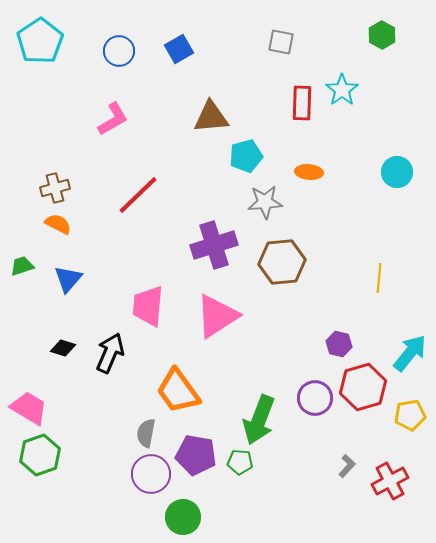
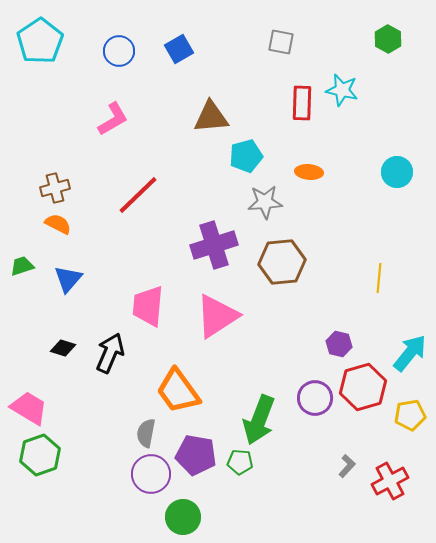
green hexagon at (382, 35): moved 6 px right, 4 px down
cyan star at (342, 90): rotated 24 degrees counterclockwise
